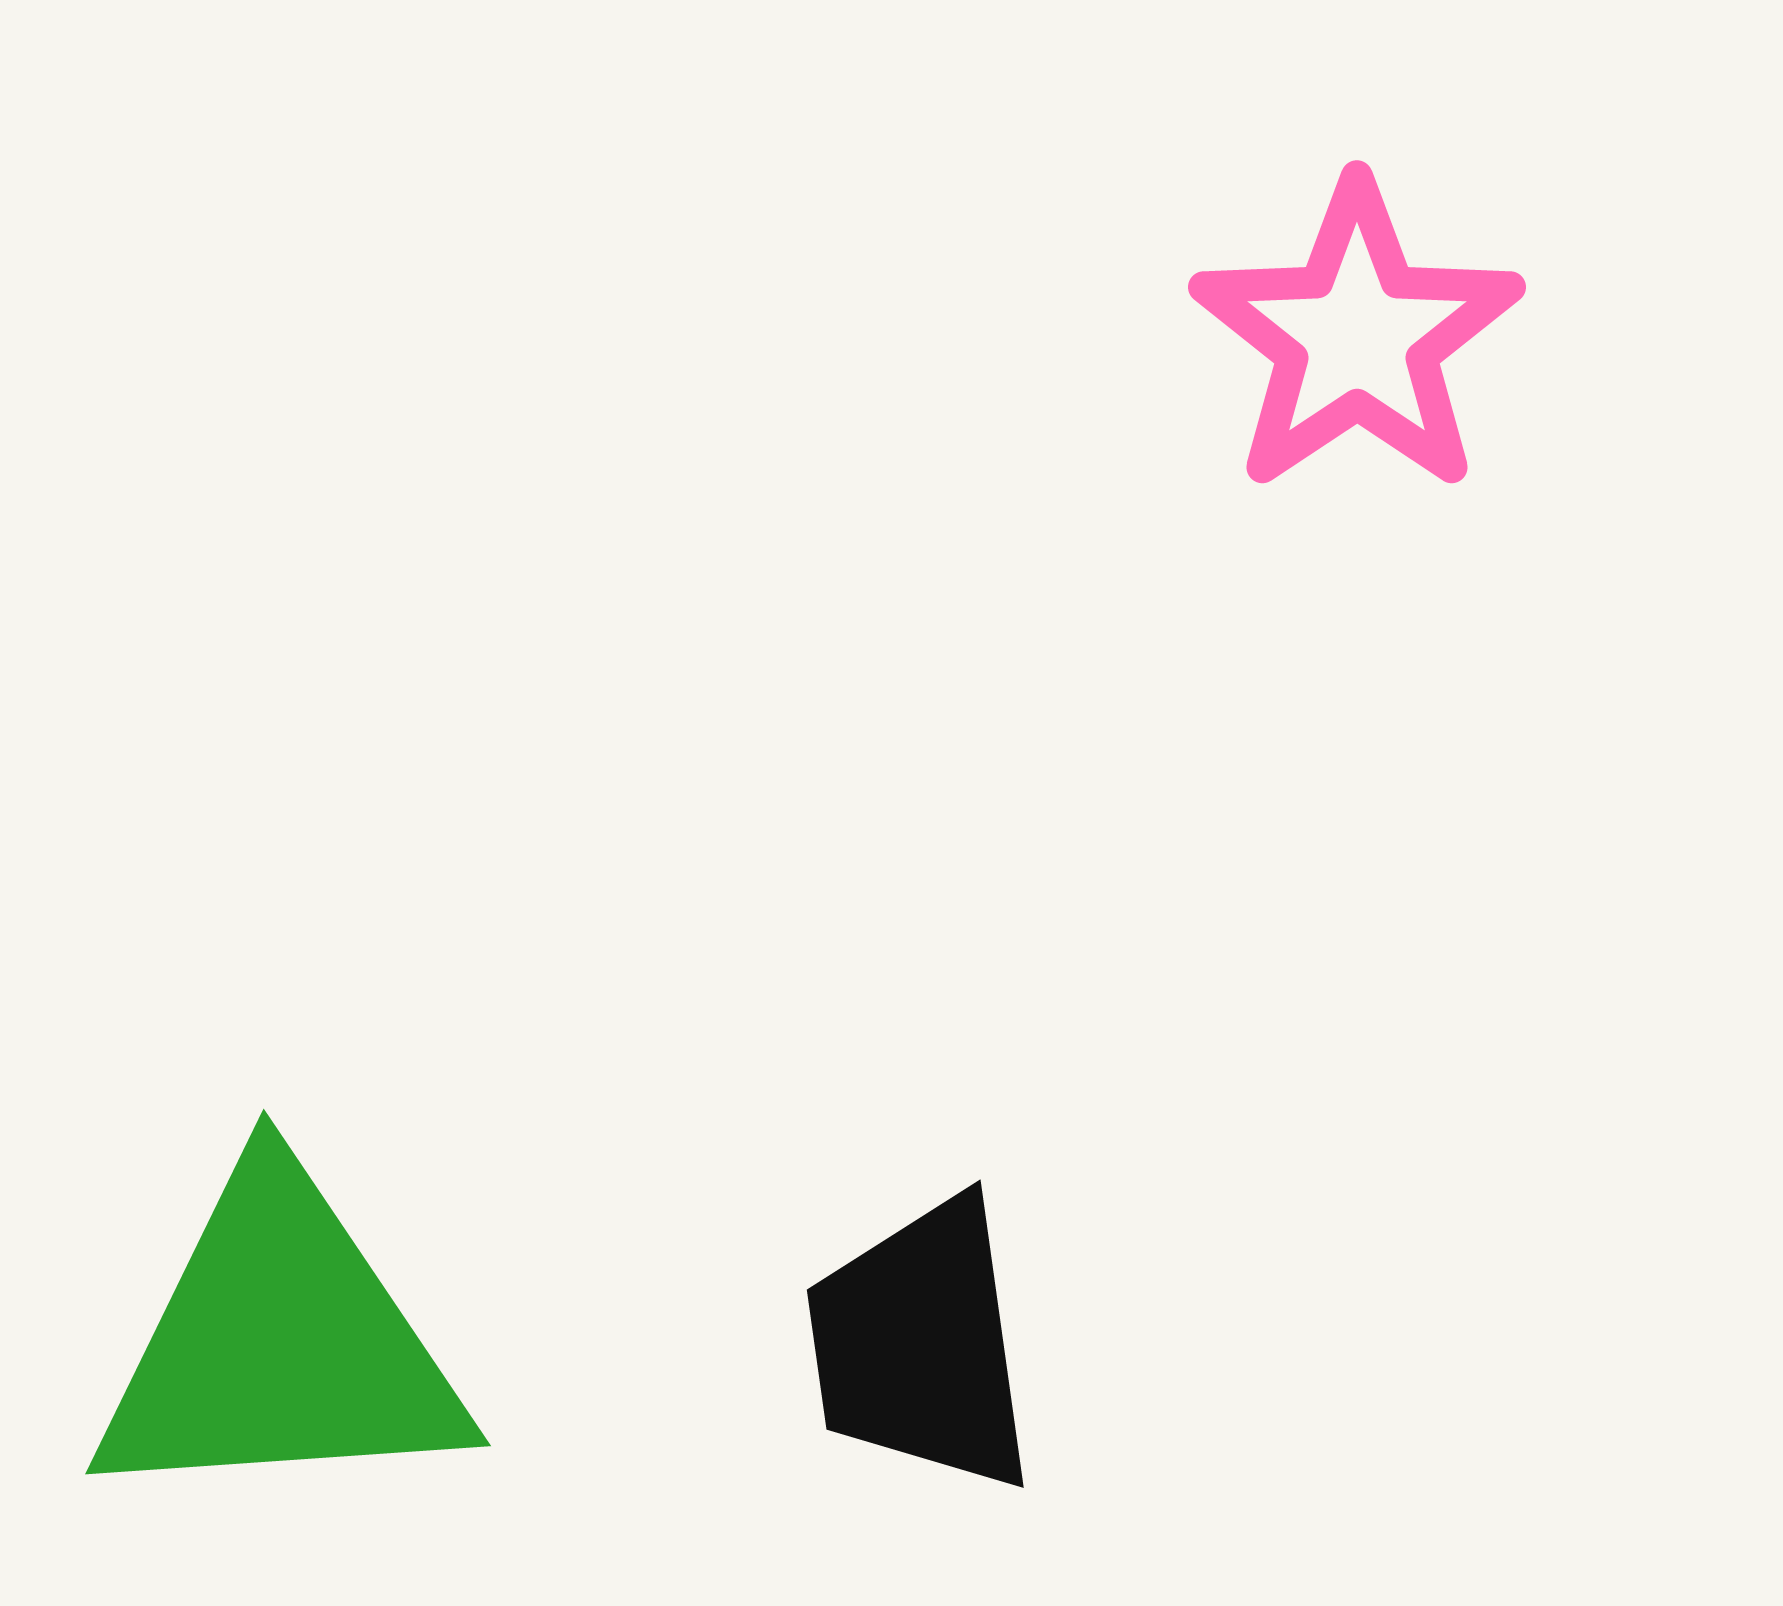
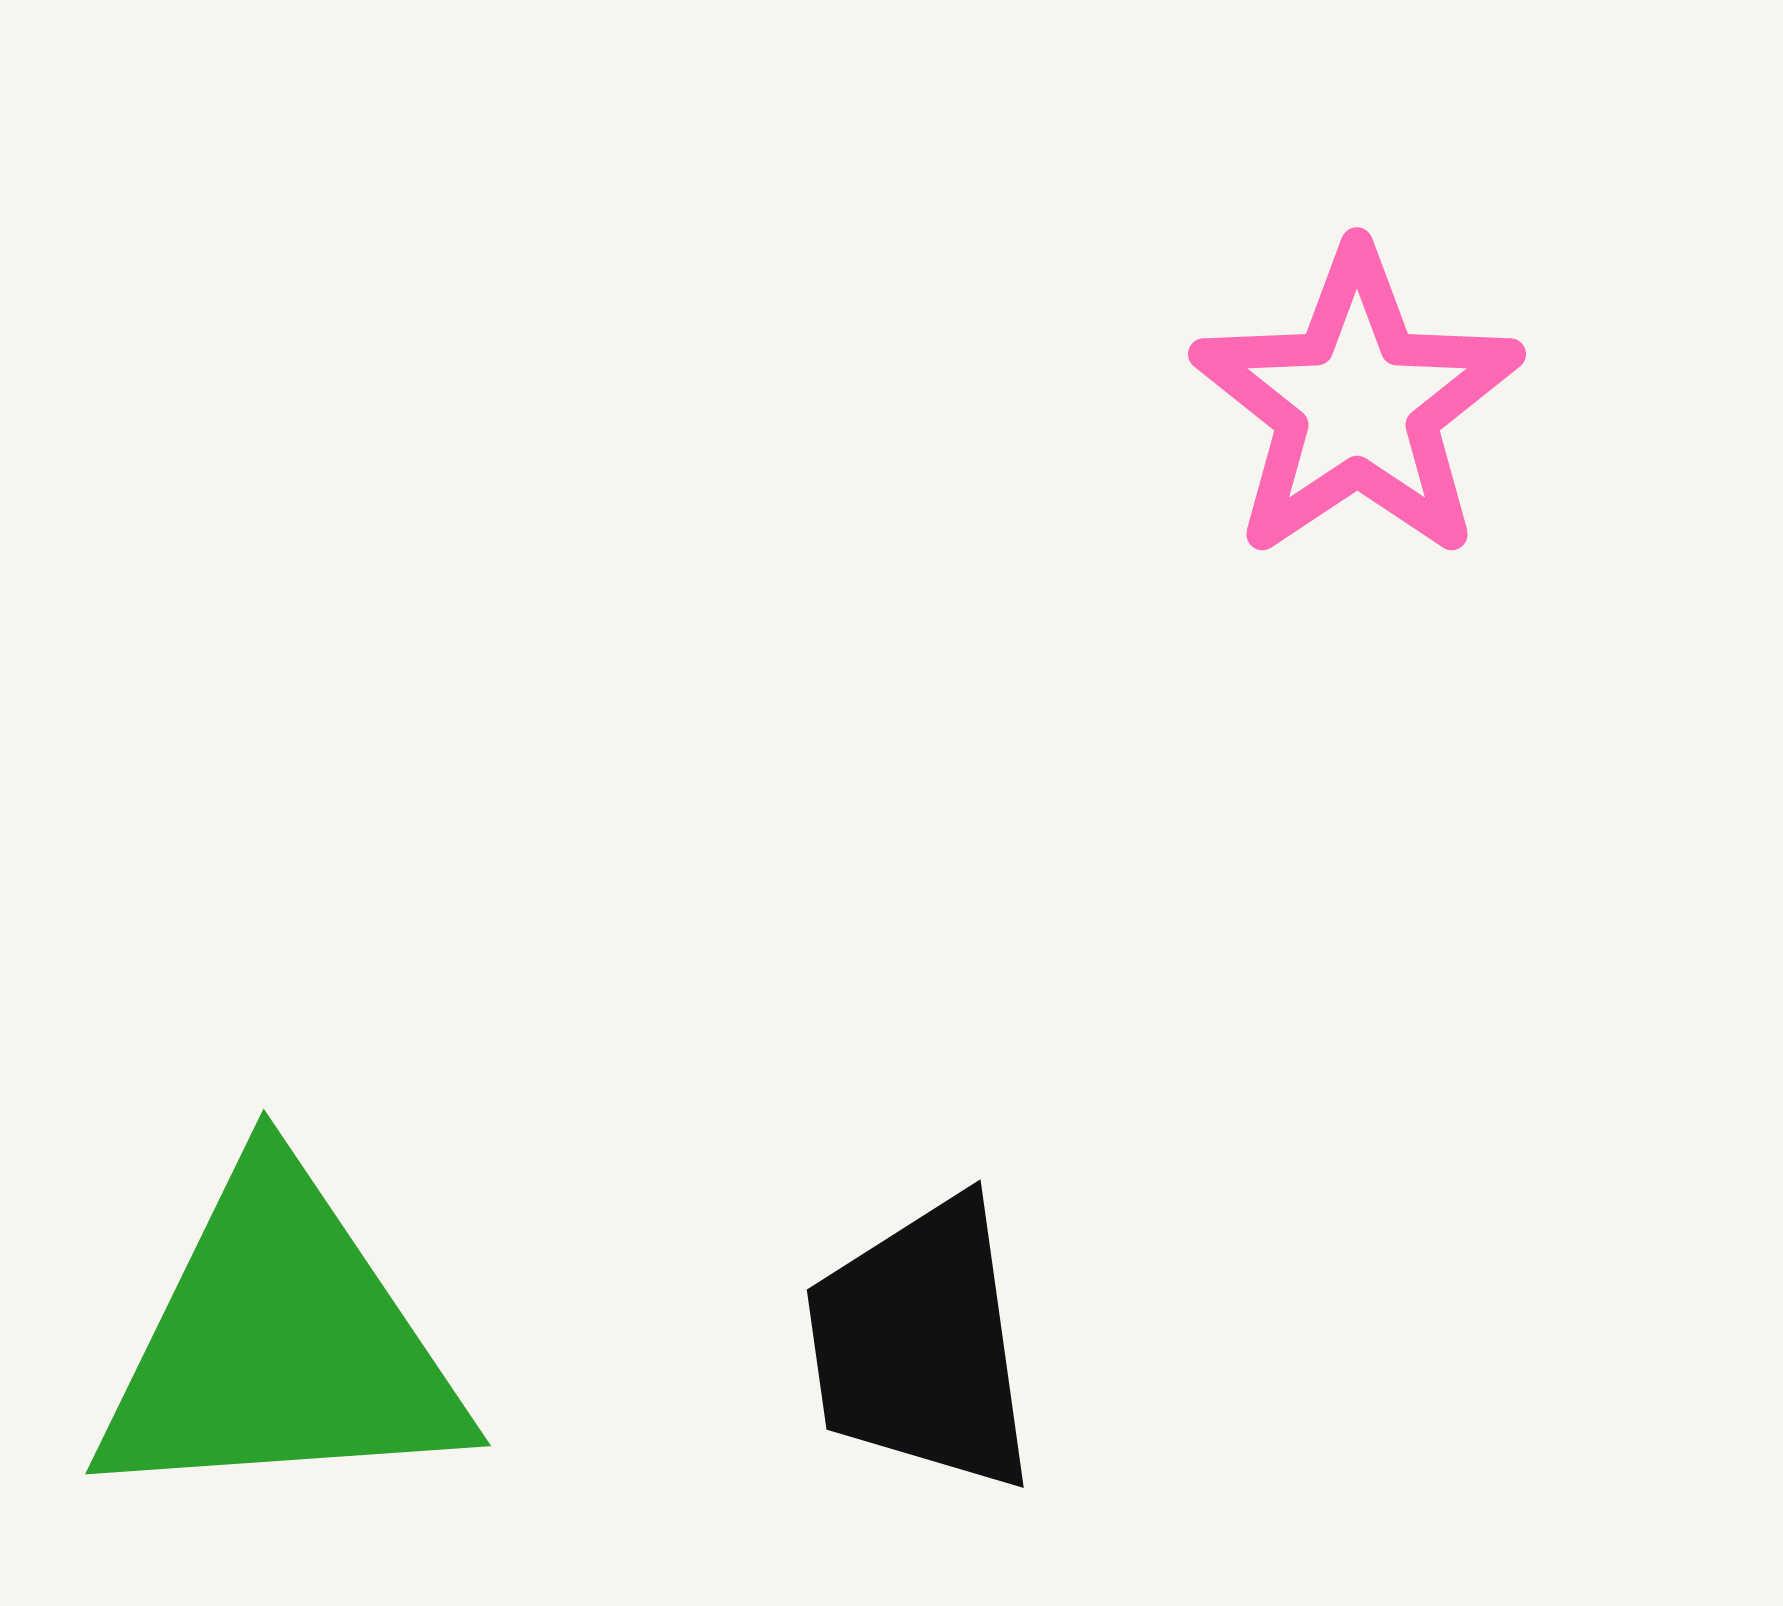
pink star: moved 67 px down
